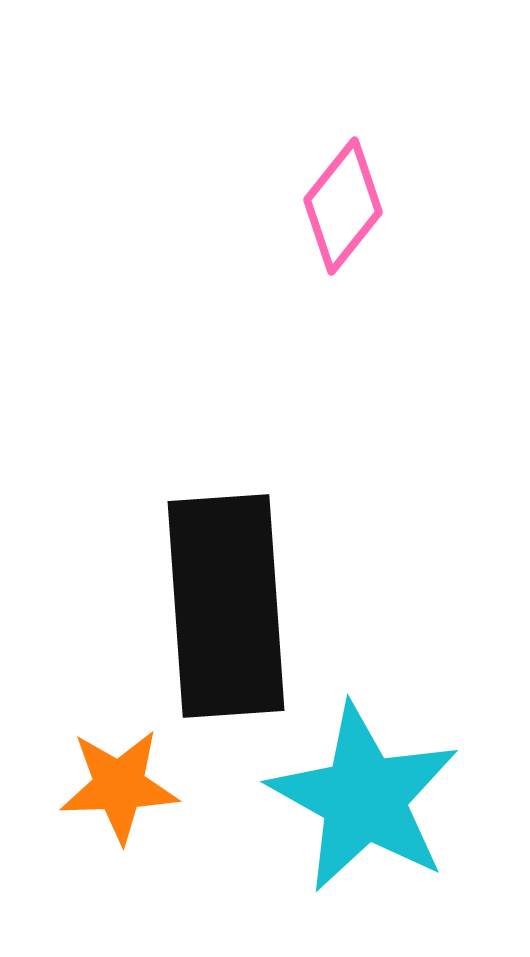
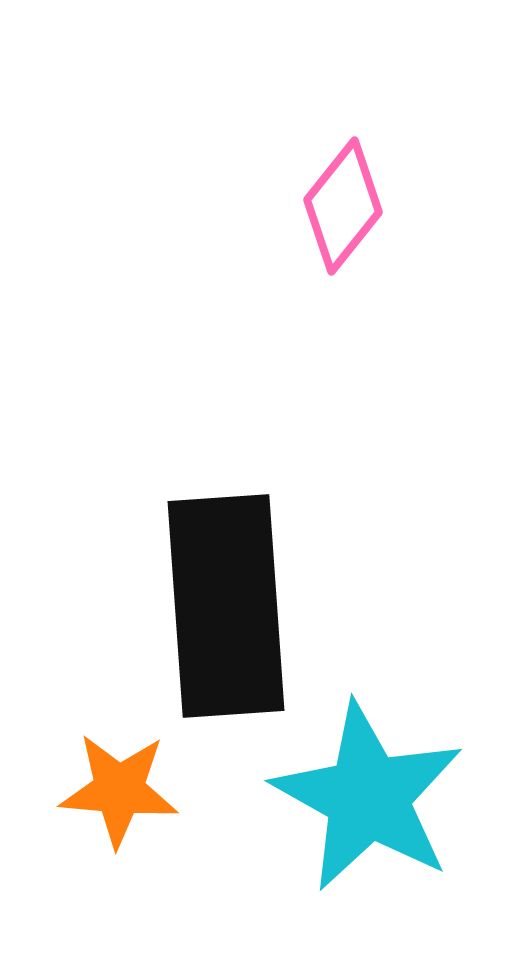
orange star: moved 4 px down; rotated 7 degrees clockwise
cyan star: moved 4 px right, 1 px up
